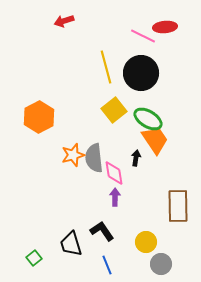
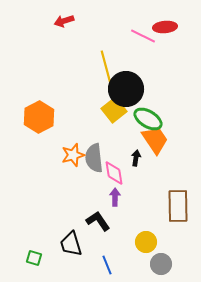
black circle: moved 15 px left, 16 px down
black L-shape: moved 4 px left, 10 px up
green square: rotated 35 degrees counterclockwise
